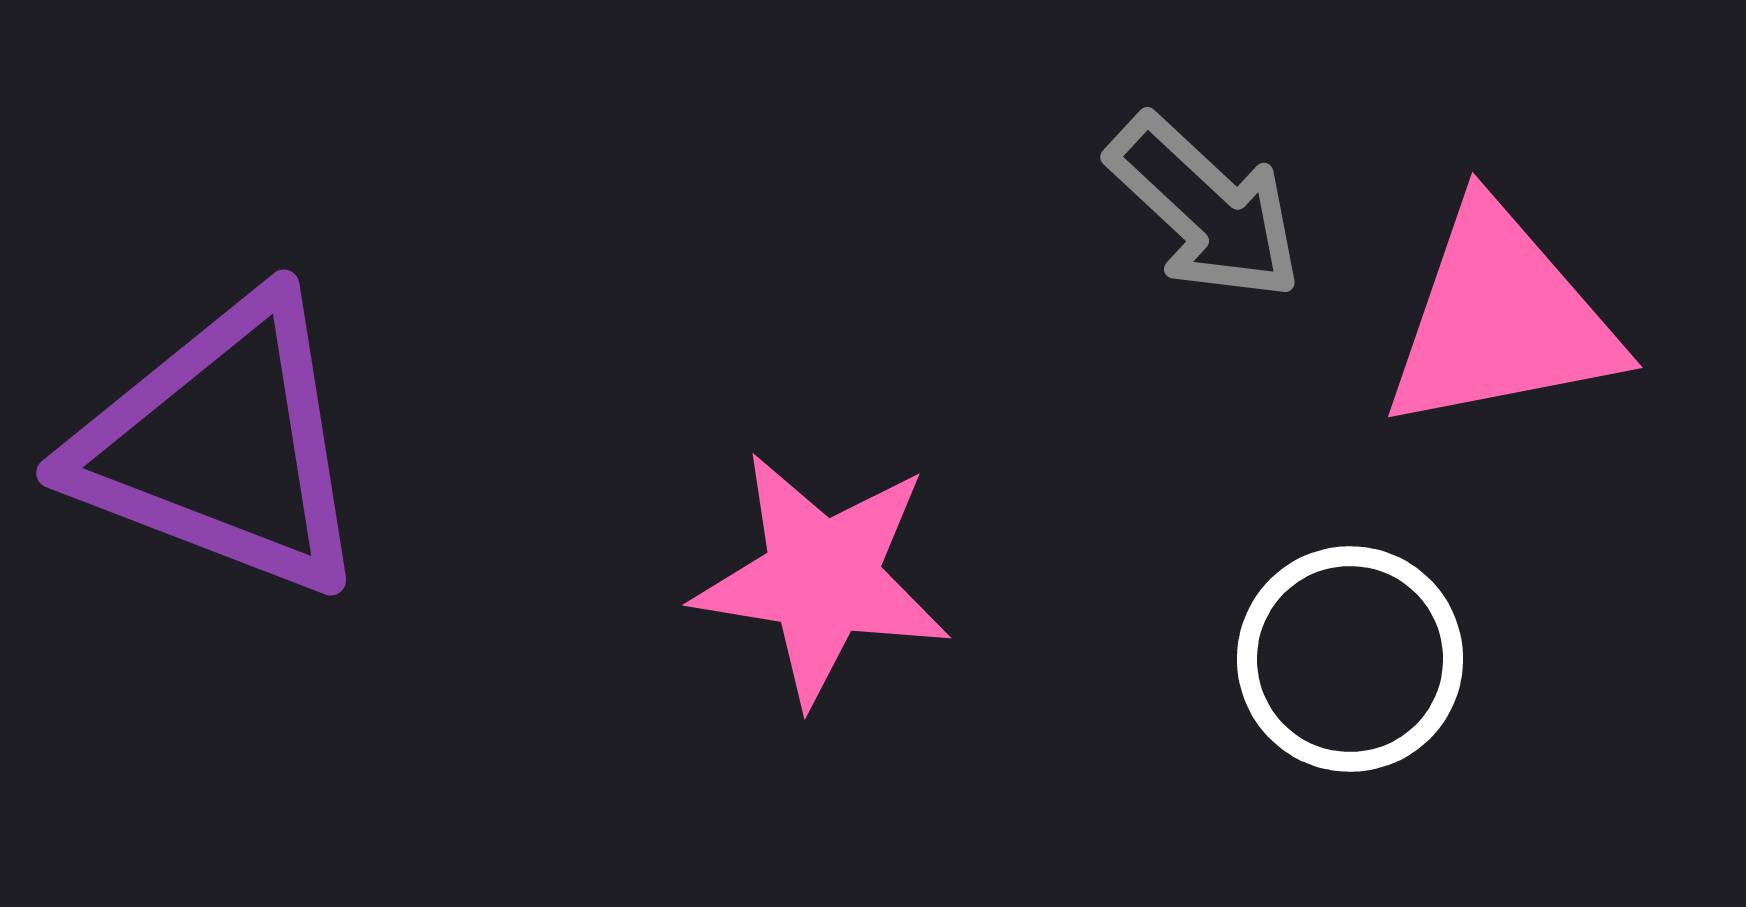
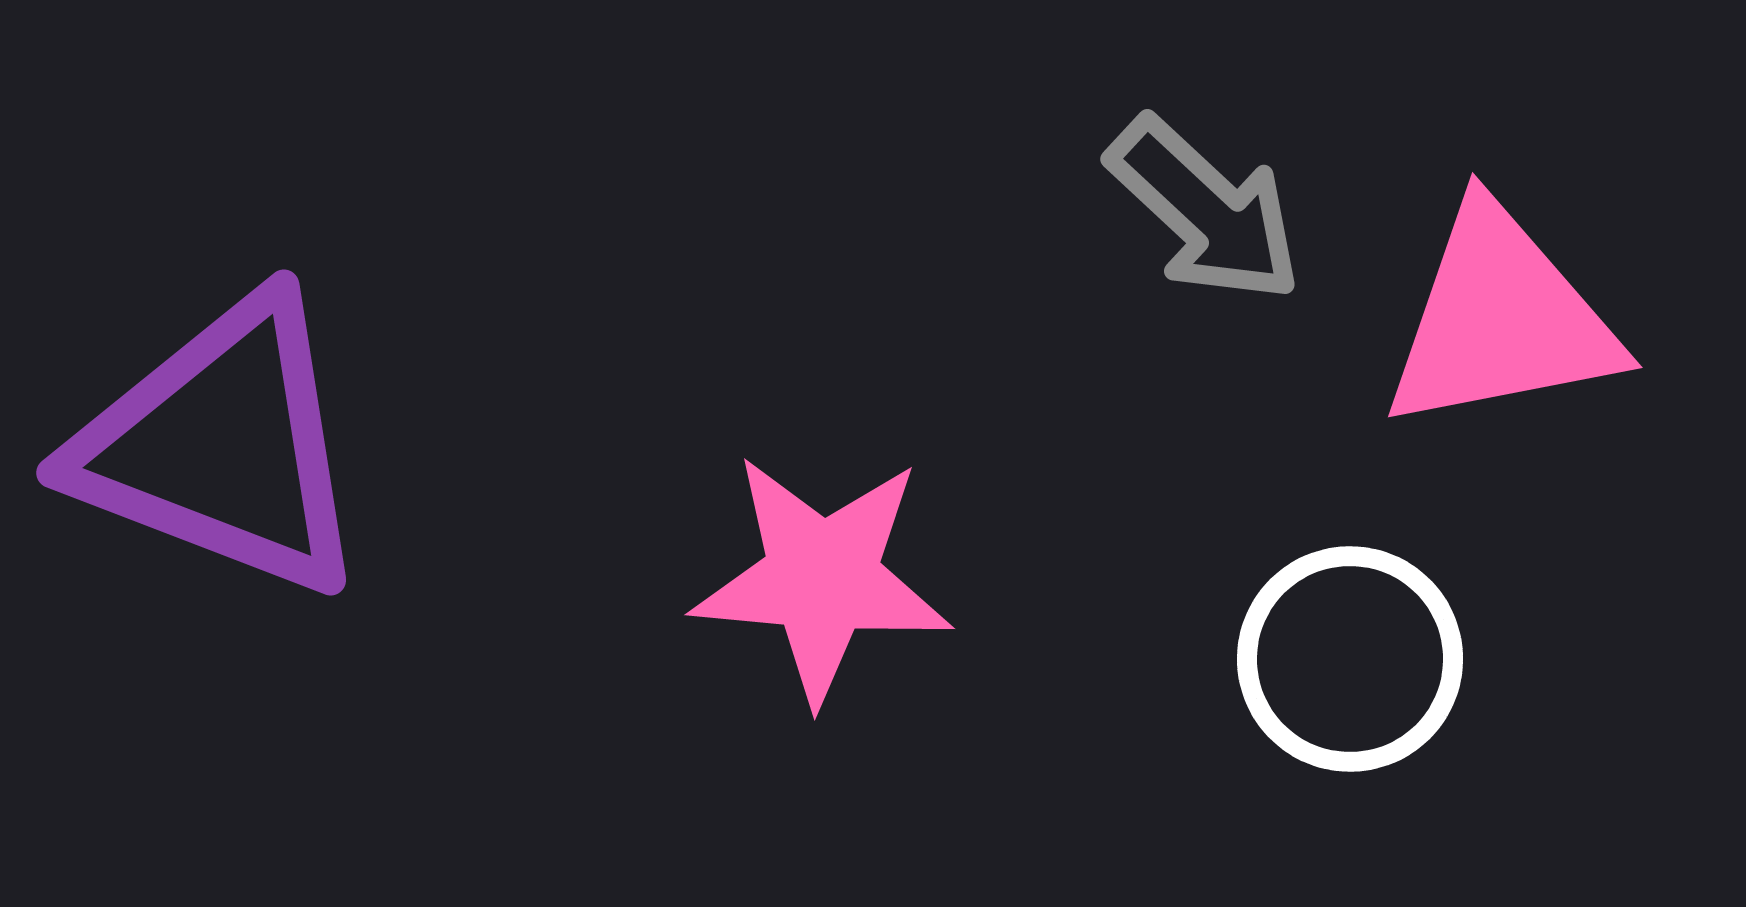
gray arrow: moved 2 px down
pink star: rotated 4 degrees counterclockwise
